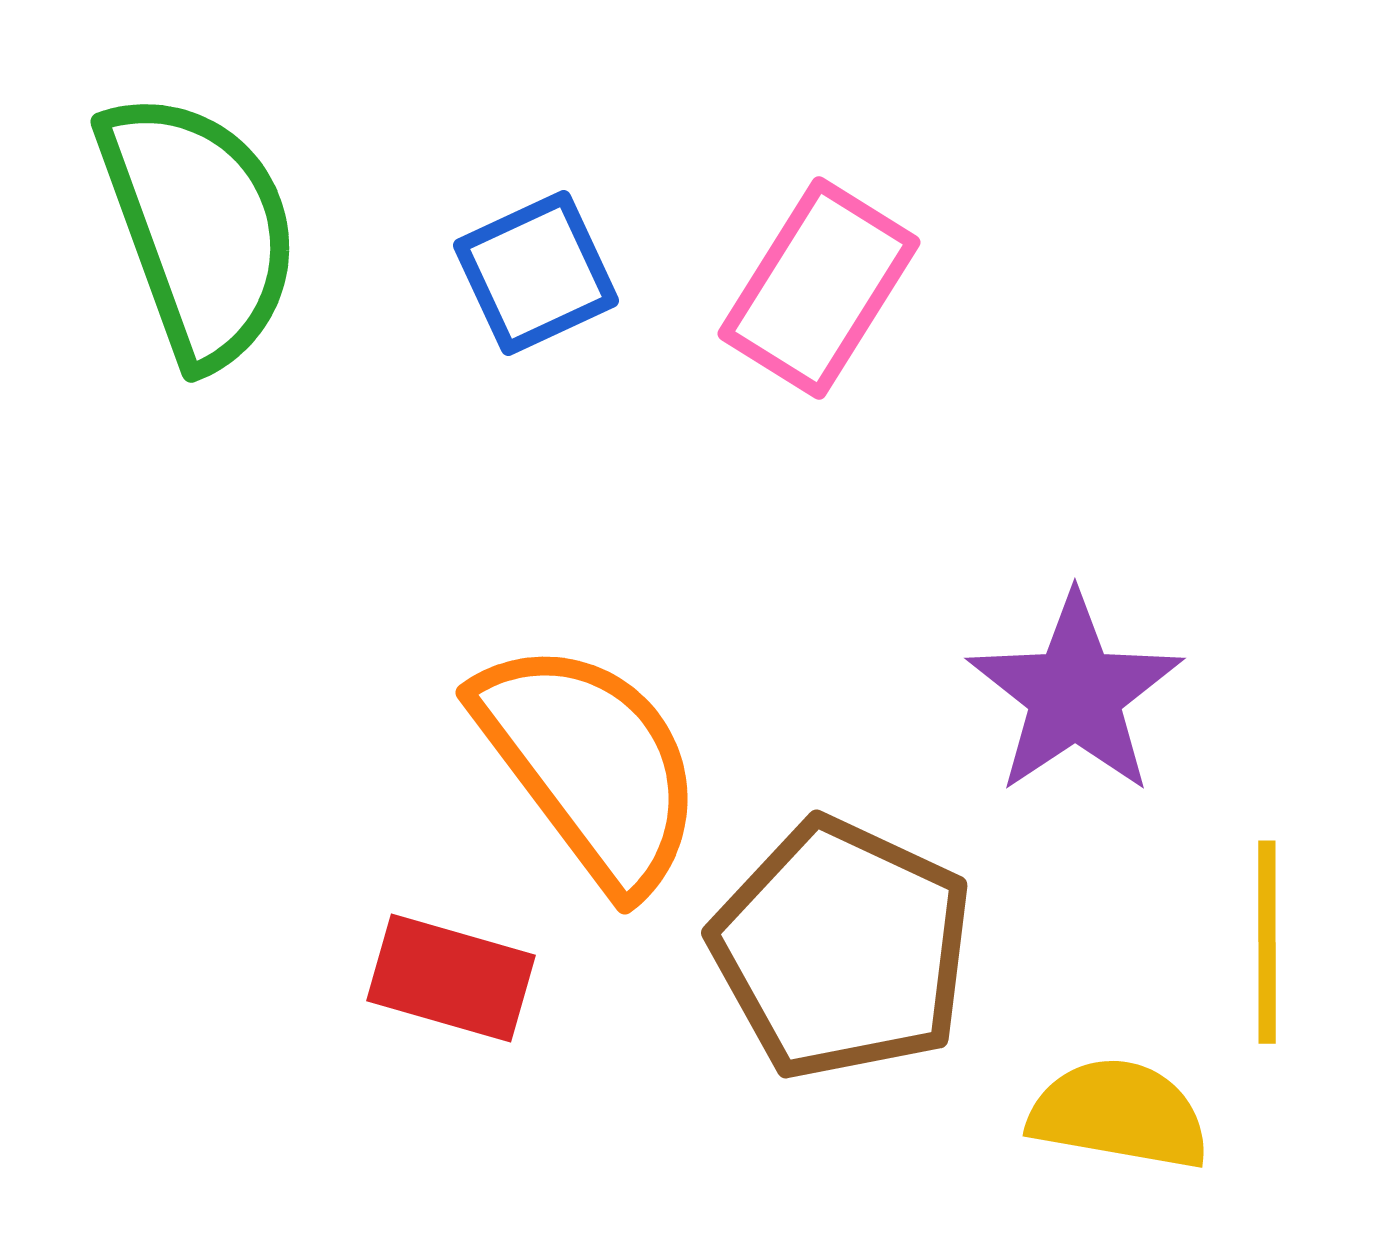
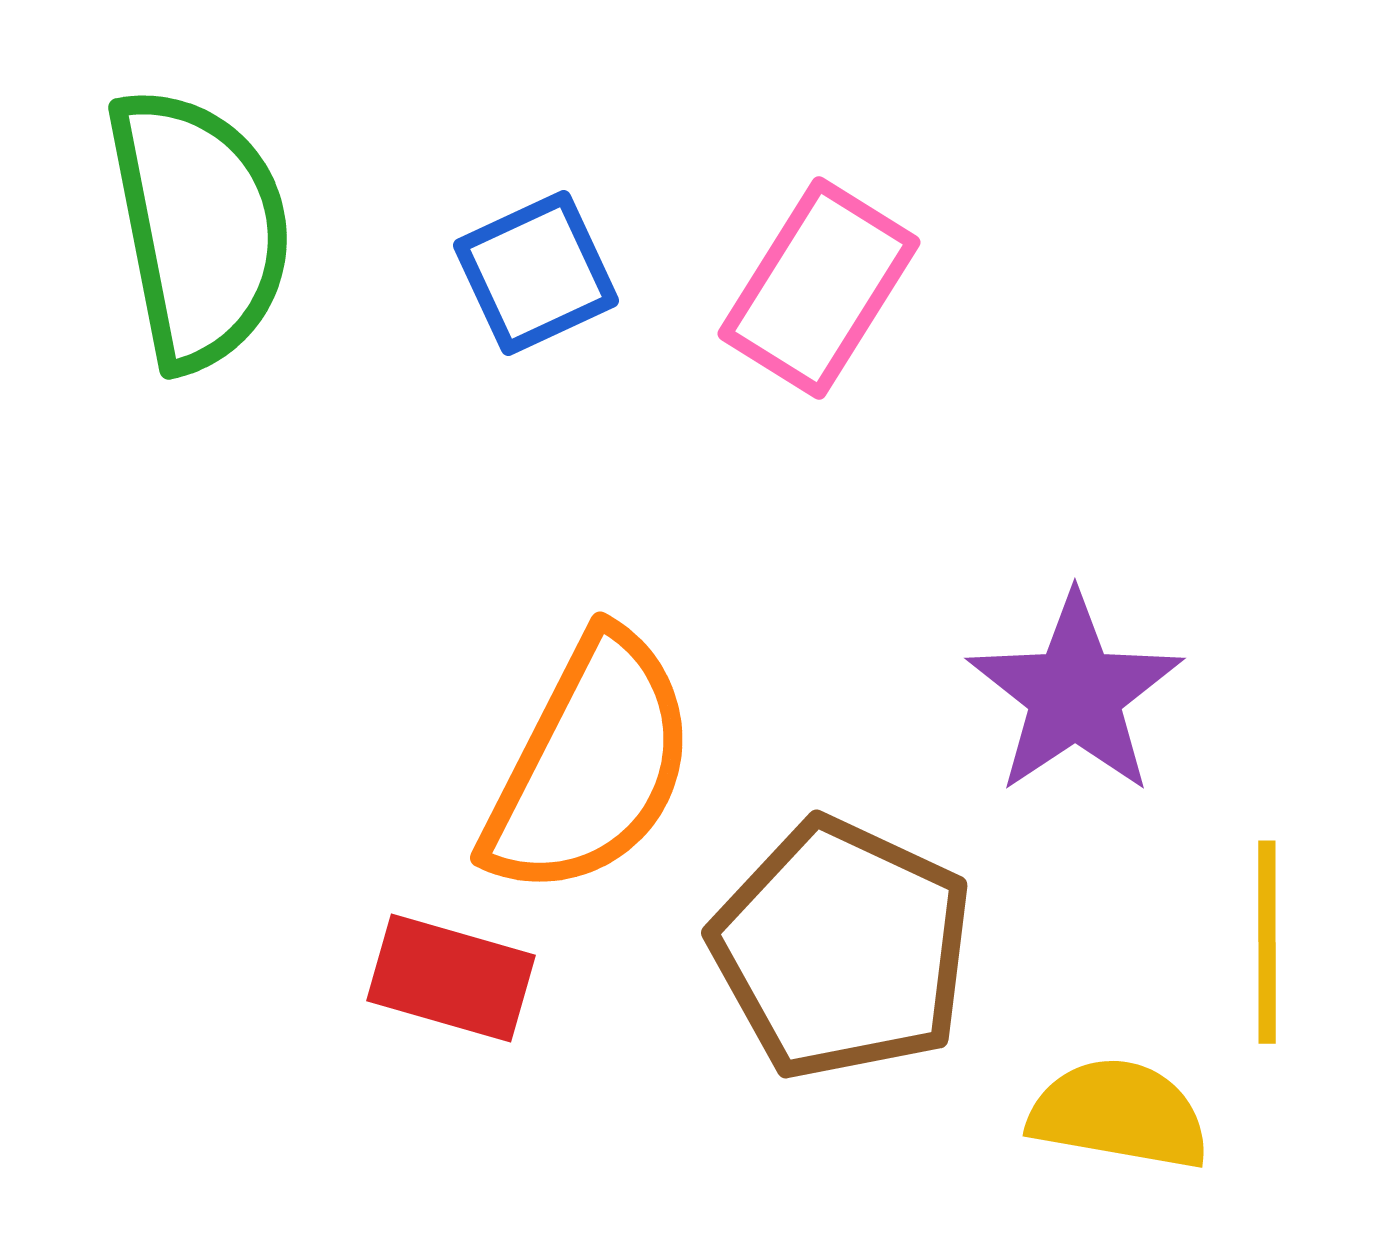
green semicircle: rotated 9 degrees clockwise
orange semicircle: rotated 64 degrees clockwise
